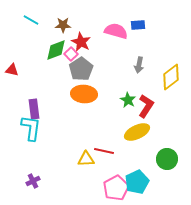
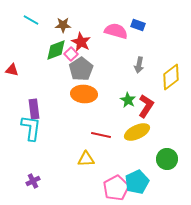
blue rectangle: rotated 24 degrees clockwise
red line: moved 3 px left, 16 px up
